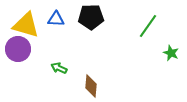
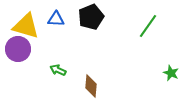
black pentagon: rotated 20 degrees counterclockwise
yellow triangle: moved 1 px down
green star: moved 20 px down
green arrow: moved 1 px left, 2 px down
